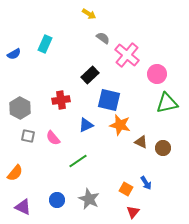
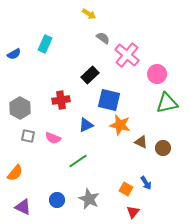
pink semicircle: rotated 28 degrees counterclockwise
